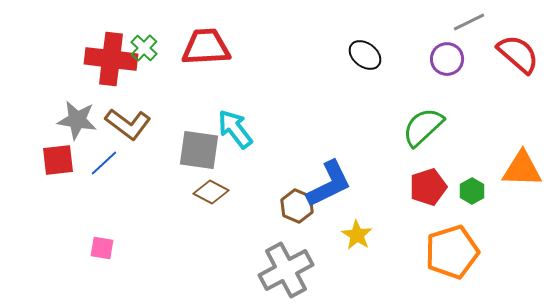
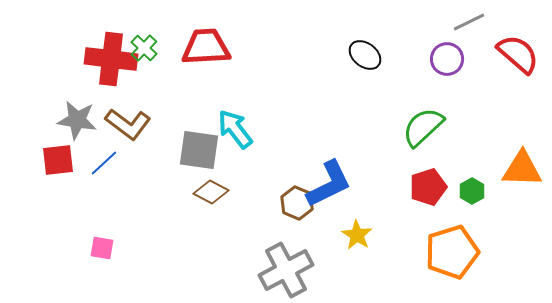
brown hexagon: moved 3 px up
